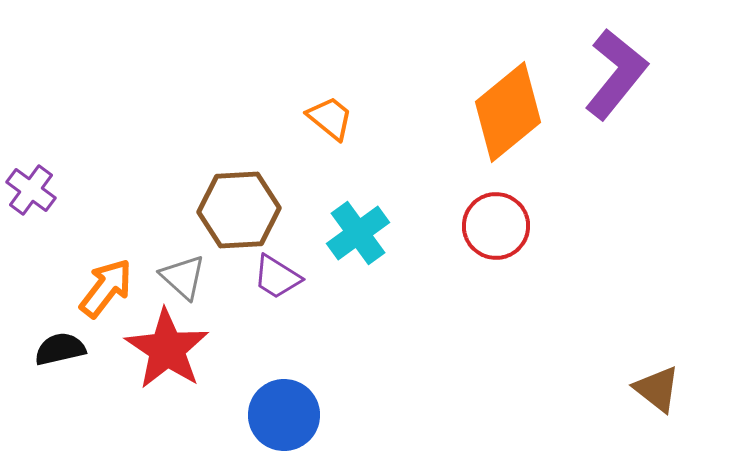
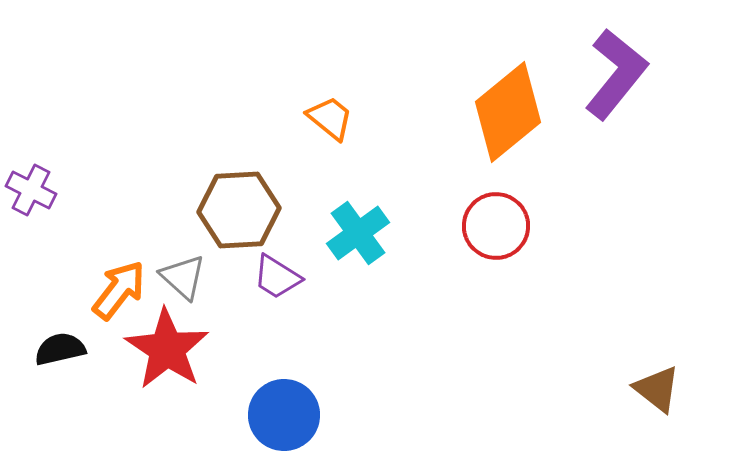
purple cross: rotated 9 degrees counterclockwise
orange arrow: moved 13 px right, 2 px down
